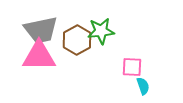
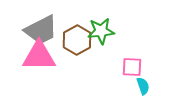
gray trapezoid: rotated 15 degrees counterclockwise
